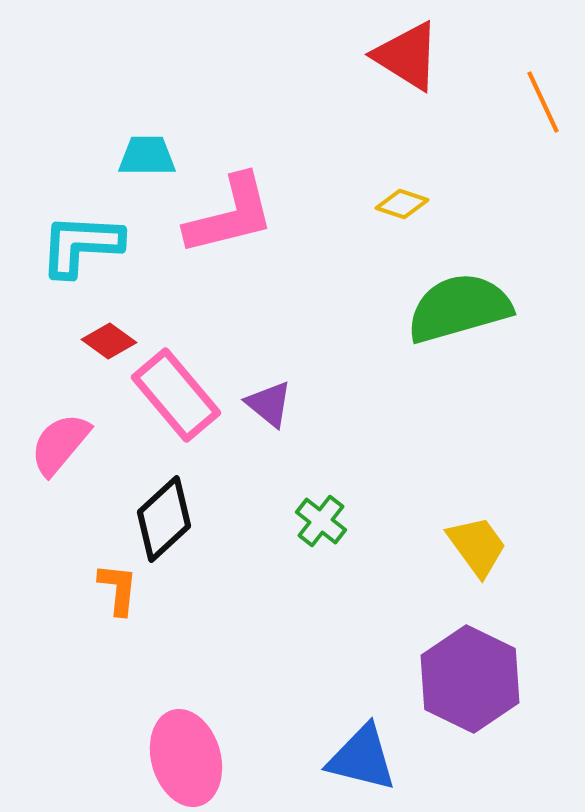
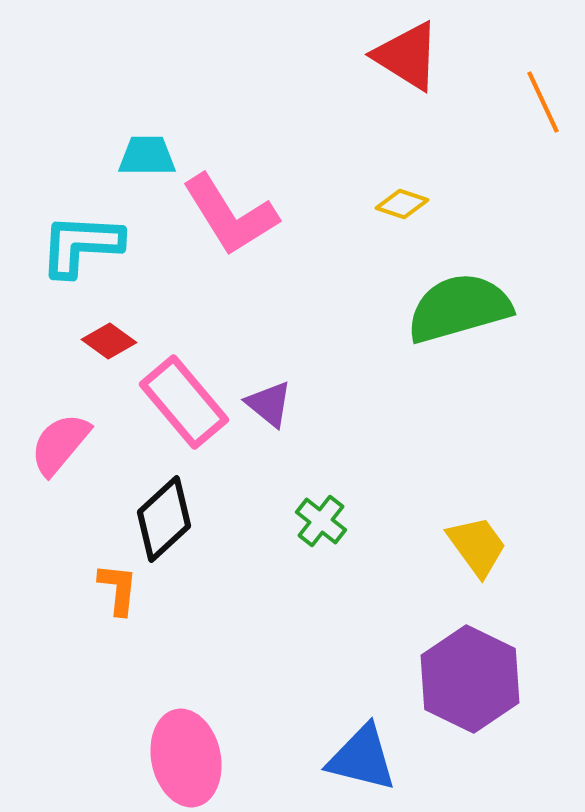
pink L-shape: rotated 72 degrees clockwise
pink rectangle: moved 8 px right, 7 px down
pink ellipse: rotated 4 degrees clockwise
